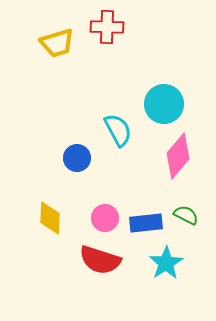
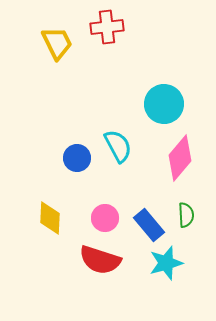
red cross: rotated 8 degrees counterclockwise
yellow trapezoid: rotated 99 degrees counterclockwise
cyan semicircle: moved 16 px down
pink diamond: moved 2 px right, 2 px down
green semicircle: rotated 60 degrees clockwise
blue rectangle: moved 3 px right, 2 px down; rotated 56 degrees clockwise
cyan star: rotated 16 degrees clockwise
